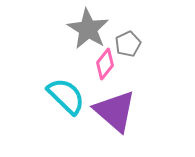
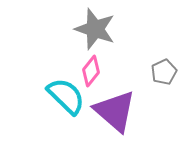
gray star: moved 7 px right; rotated 12 degrees counterclockwise
gray pentagon: moved 36 px right, 28 px down
pink diamond: moved 14 px left, 7 px down
